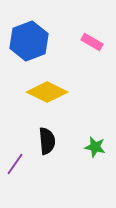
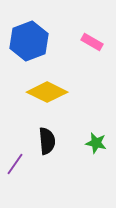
green star: moved 1 px right, 4 px up
